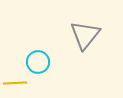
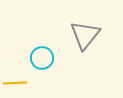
cyan circle: moved 4 px right, 4 px up
